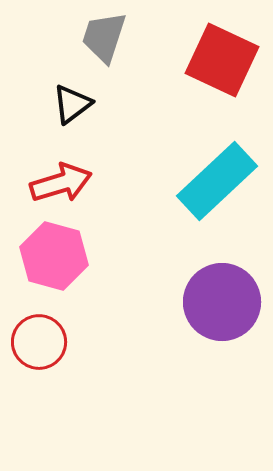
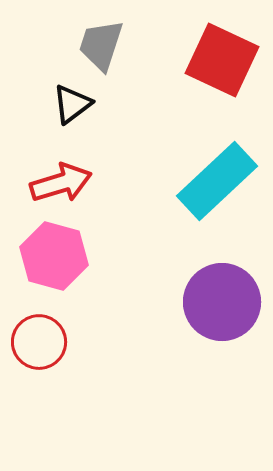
gray trapezoid: moved 3 px left, 8 px down
